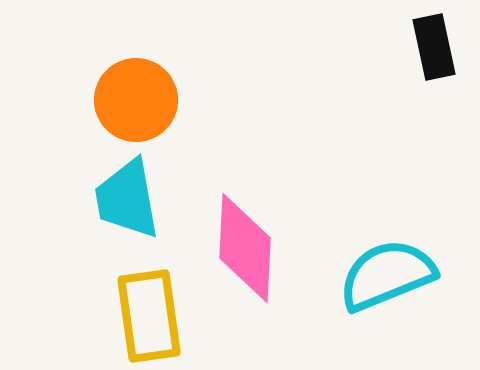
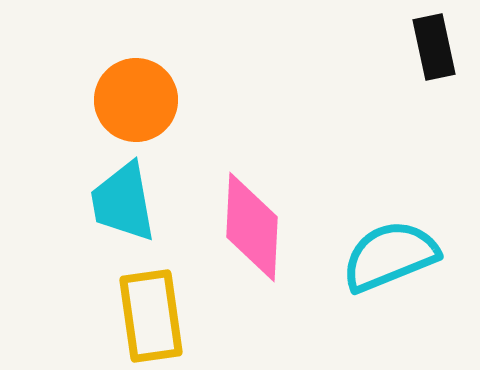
cyan trapezoid: moved 4 px left, 3 px down
pink diamond: moved 7 px right, 21 px up
cyan semicircle: moved 3 px right, 19 px up
yellow rectangle: moved 2 px right
